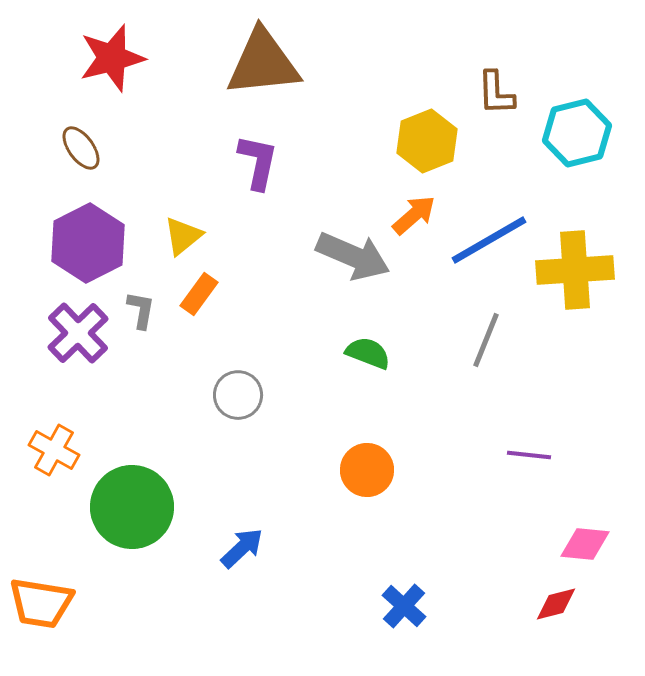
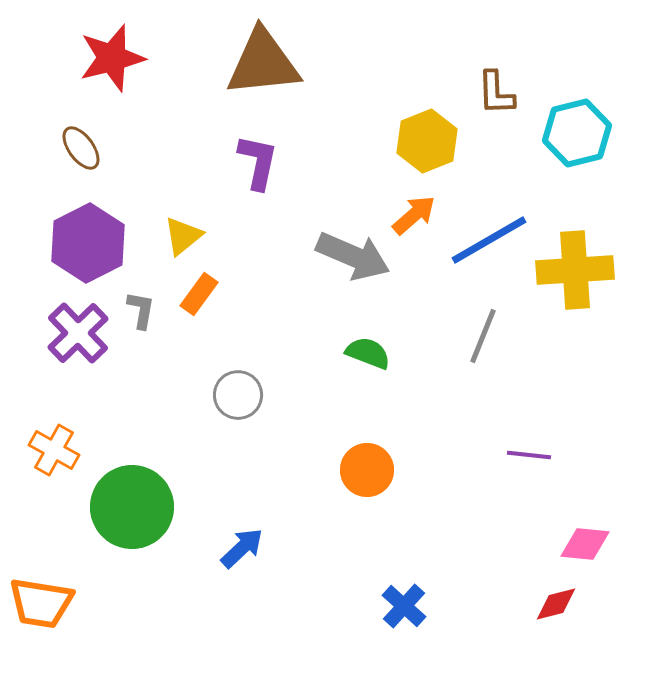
gray line: moved 3 px left, 4 px up
